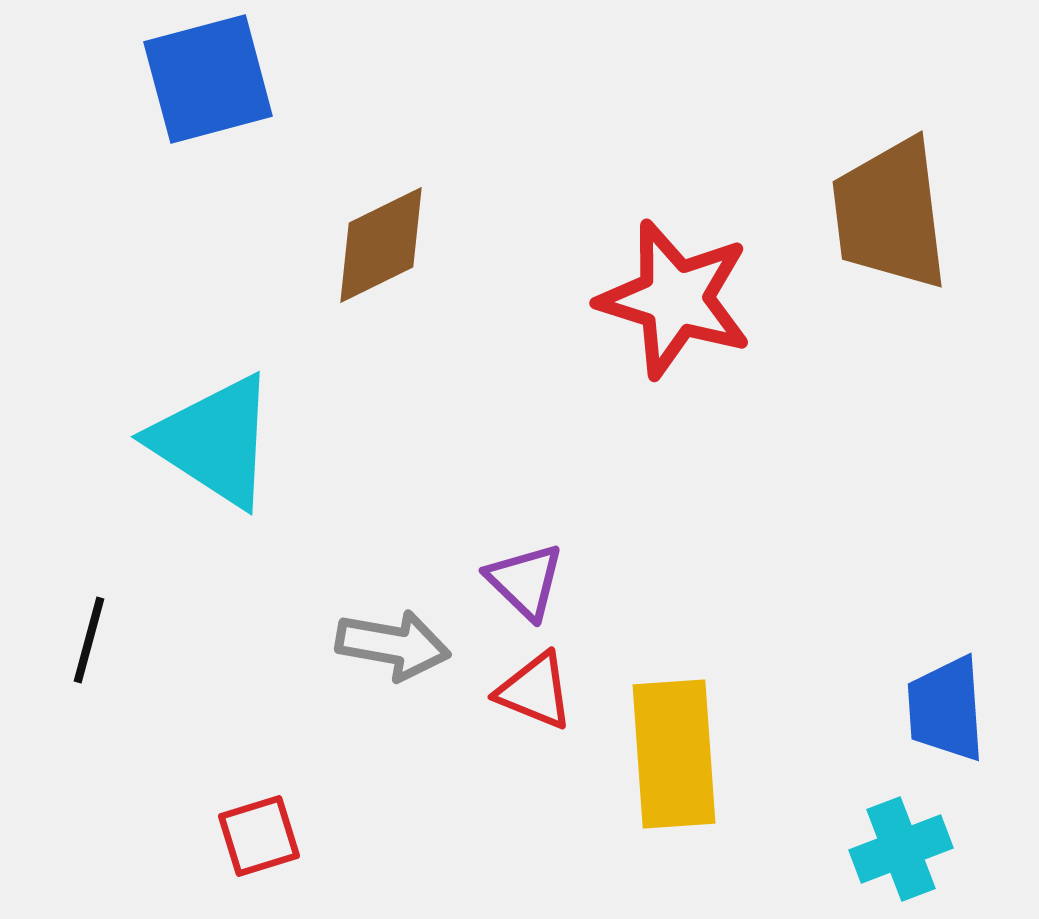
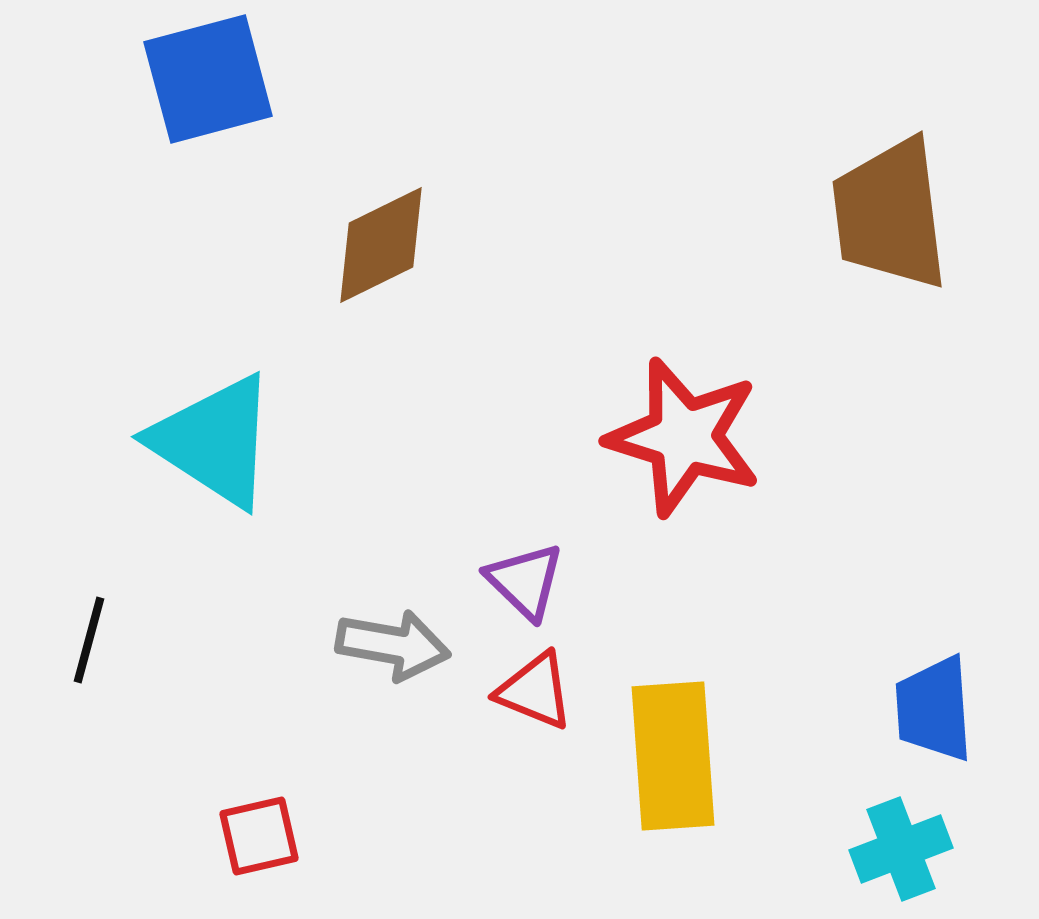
red star: moved 9 px right, 138 px down
blue trapezoid: moved 12 px left
yellow rectangle: moved 1 px left, 2 px down
red square: rotated 4 degrees clockwise
